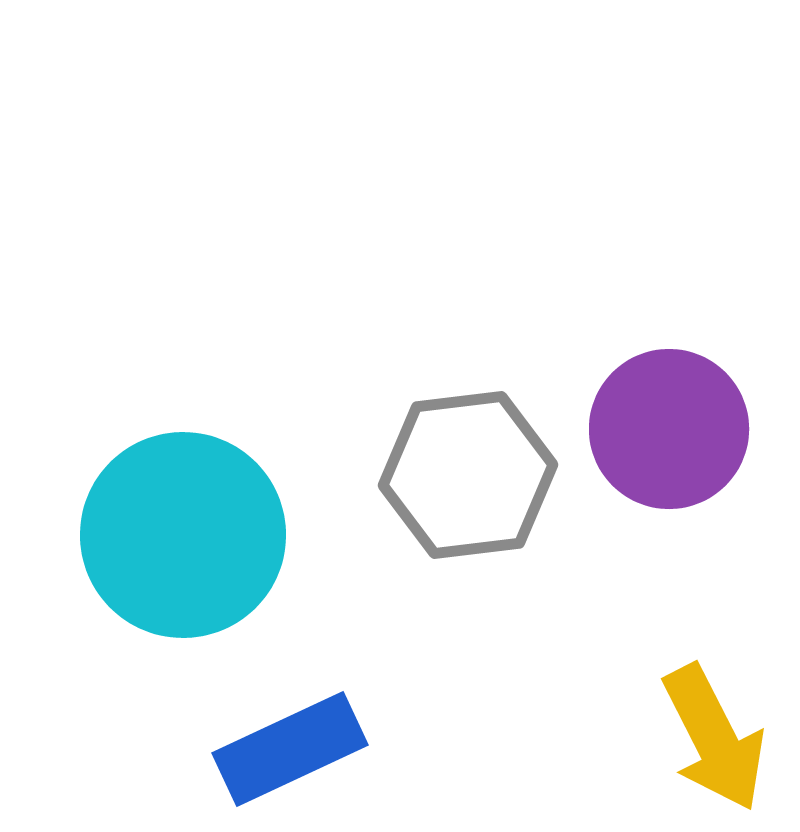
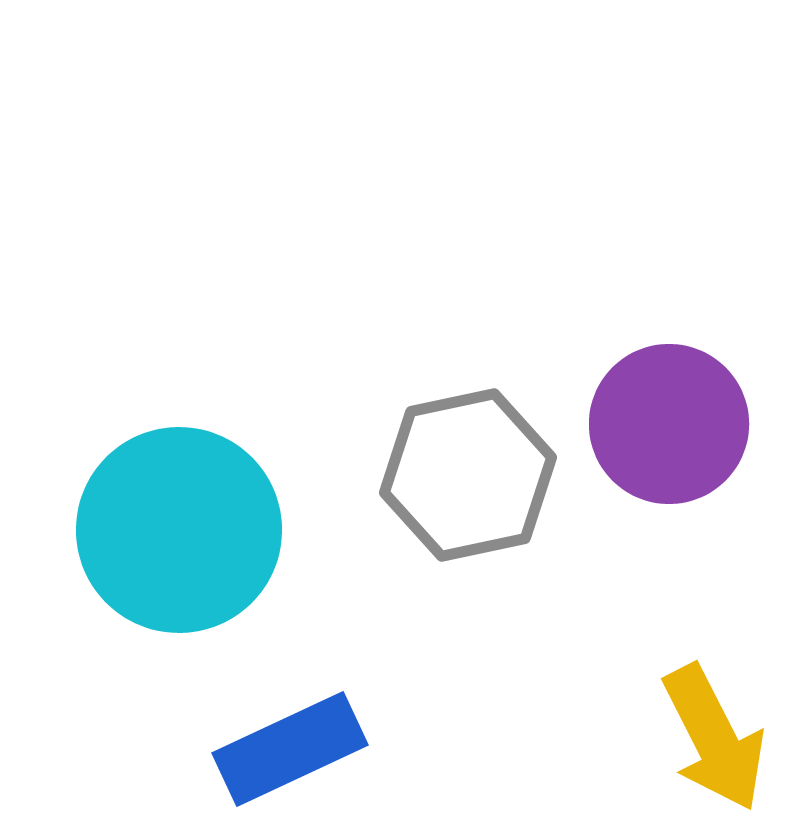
purple circle: moved 5 px up
gray hexagon: rotated 5 degrees counterclockwise
cyan circle: moved 4 px left, 5 px up
